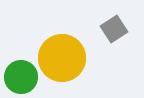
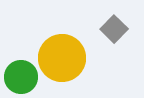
gray square: rotated 12 degrees counterclockwise
